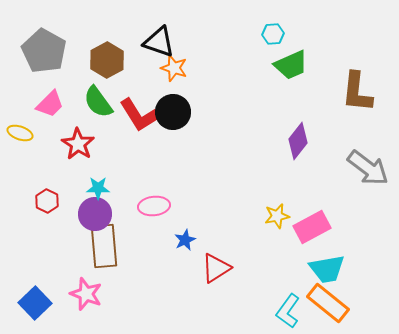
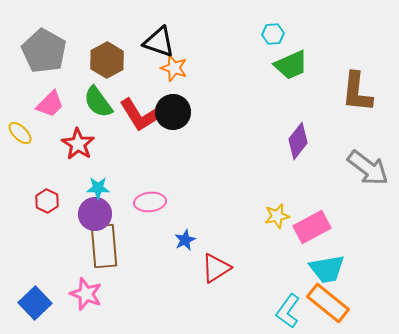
yellow ellipse: rotated 25 degrees clockwise
pink ellipse: moved 4 px left, 4 px up
